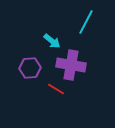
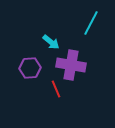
cyan line: moved 5 px right, 1 px down
cyan arrow: moved 1 px left, 1 px down
red line: rotated 36 degrees clockwise
